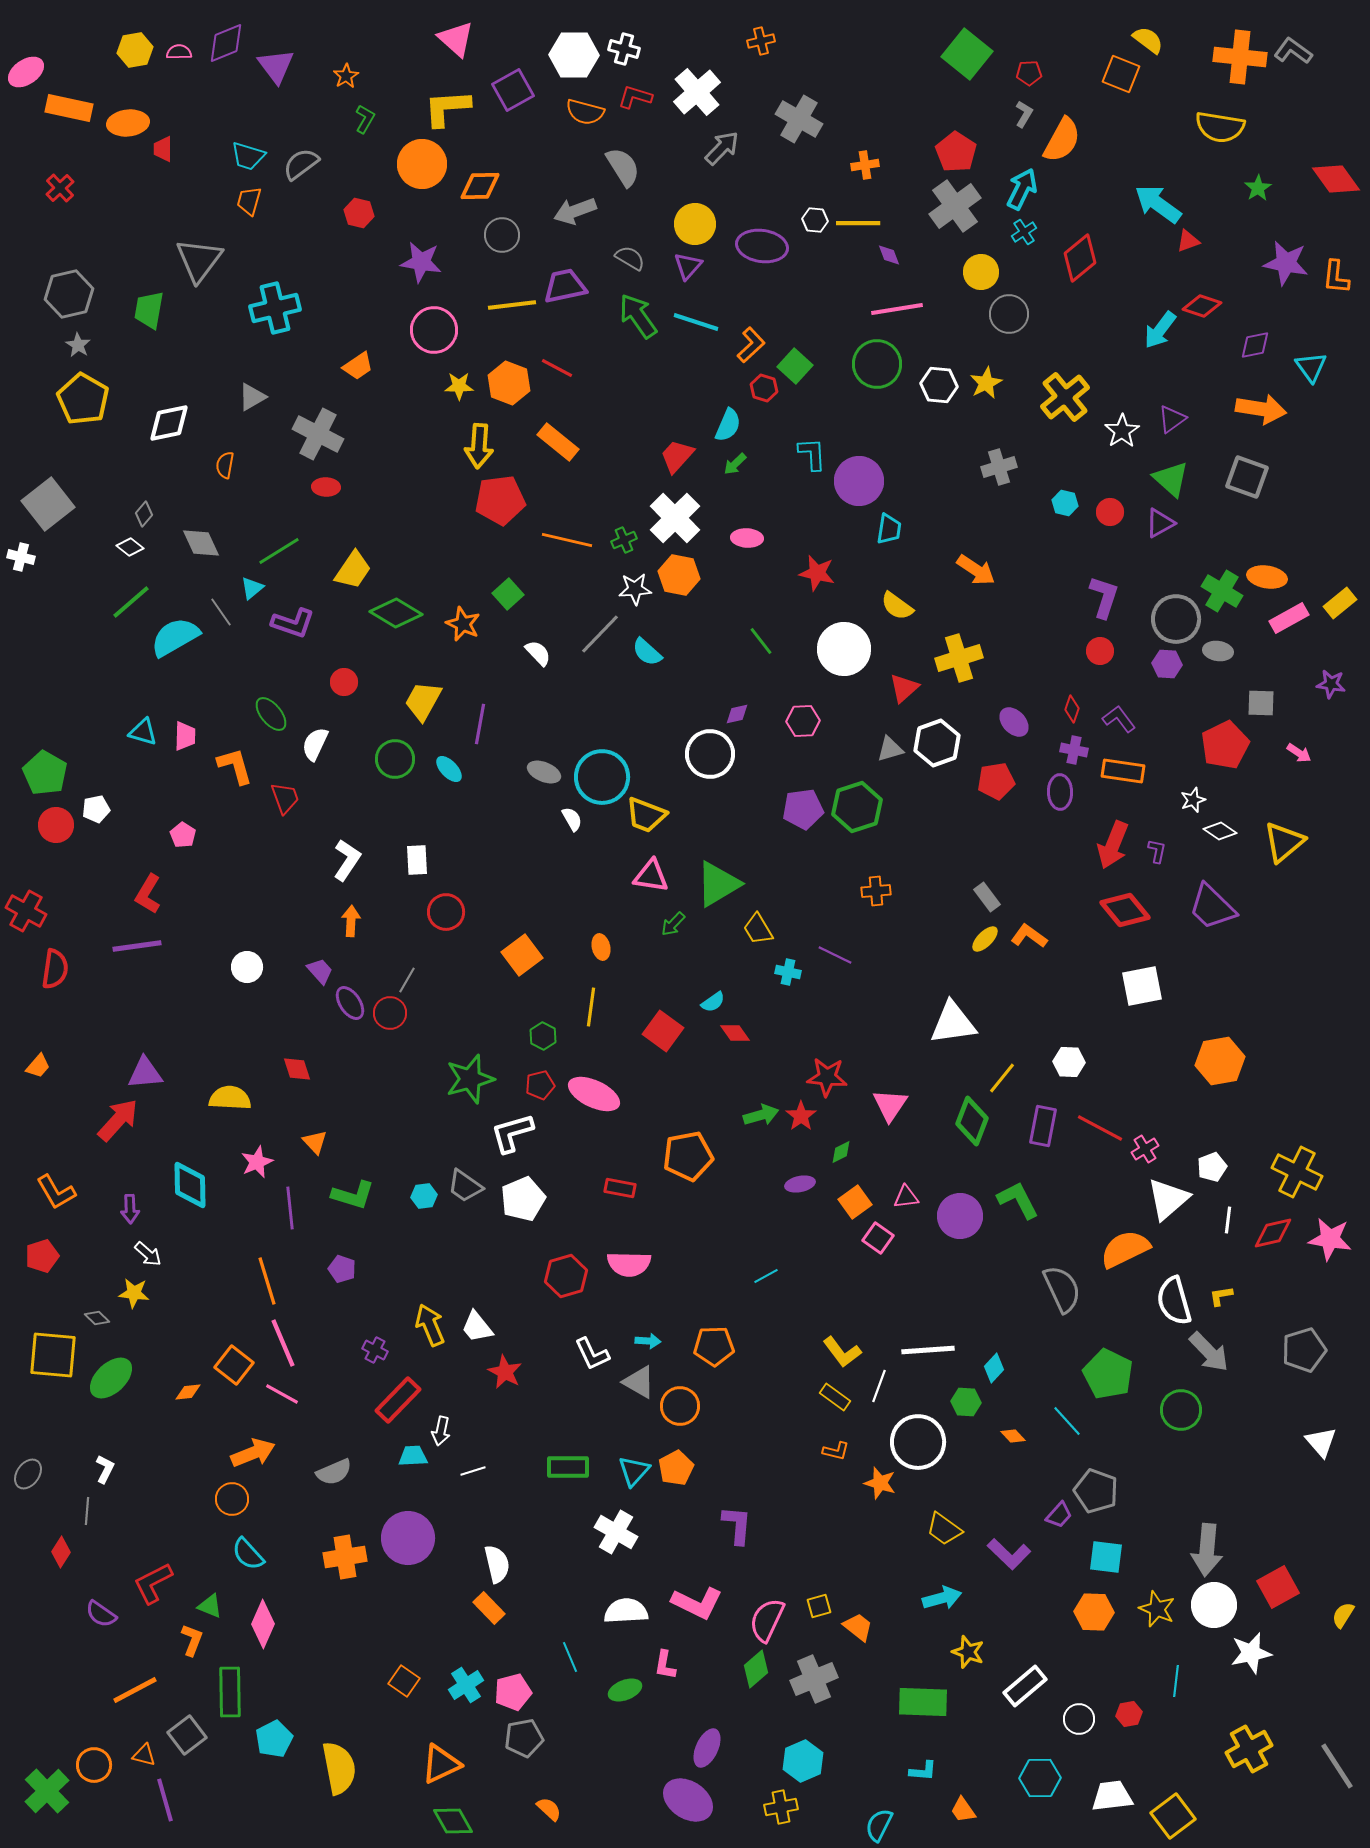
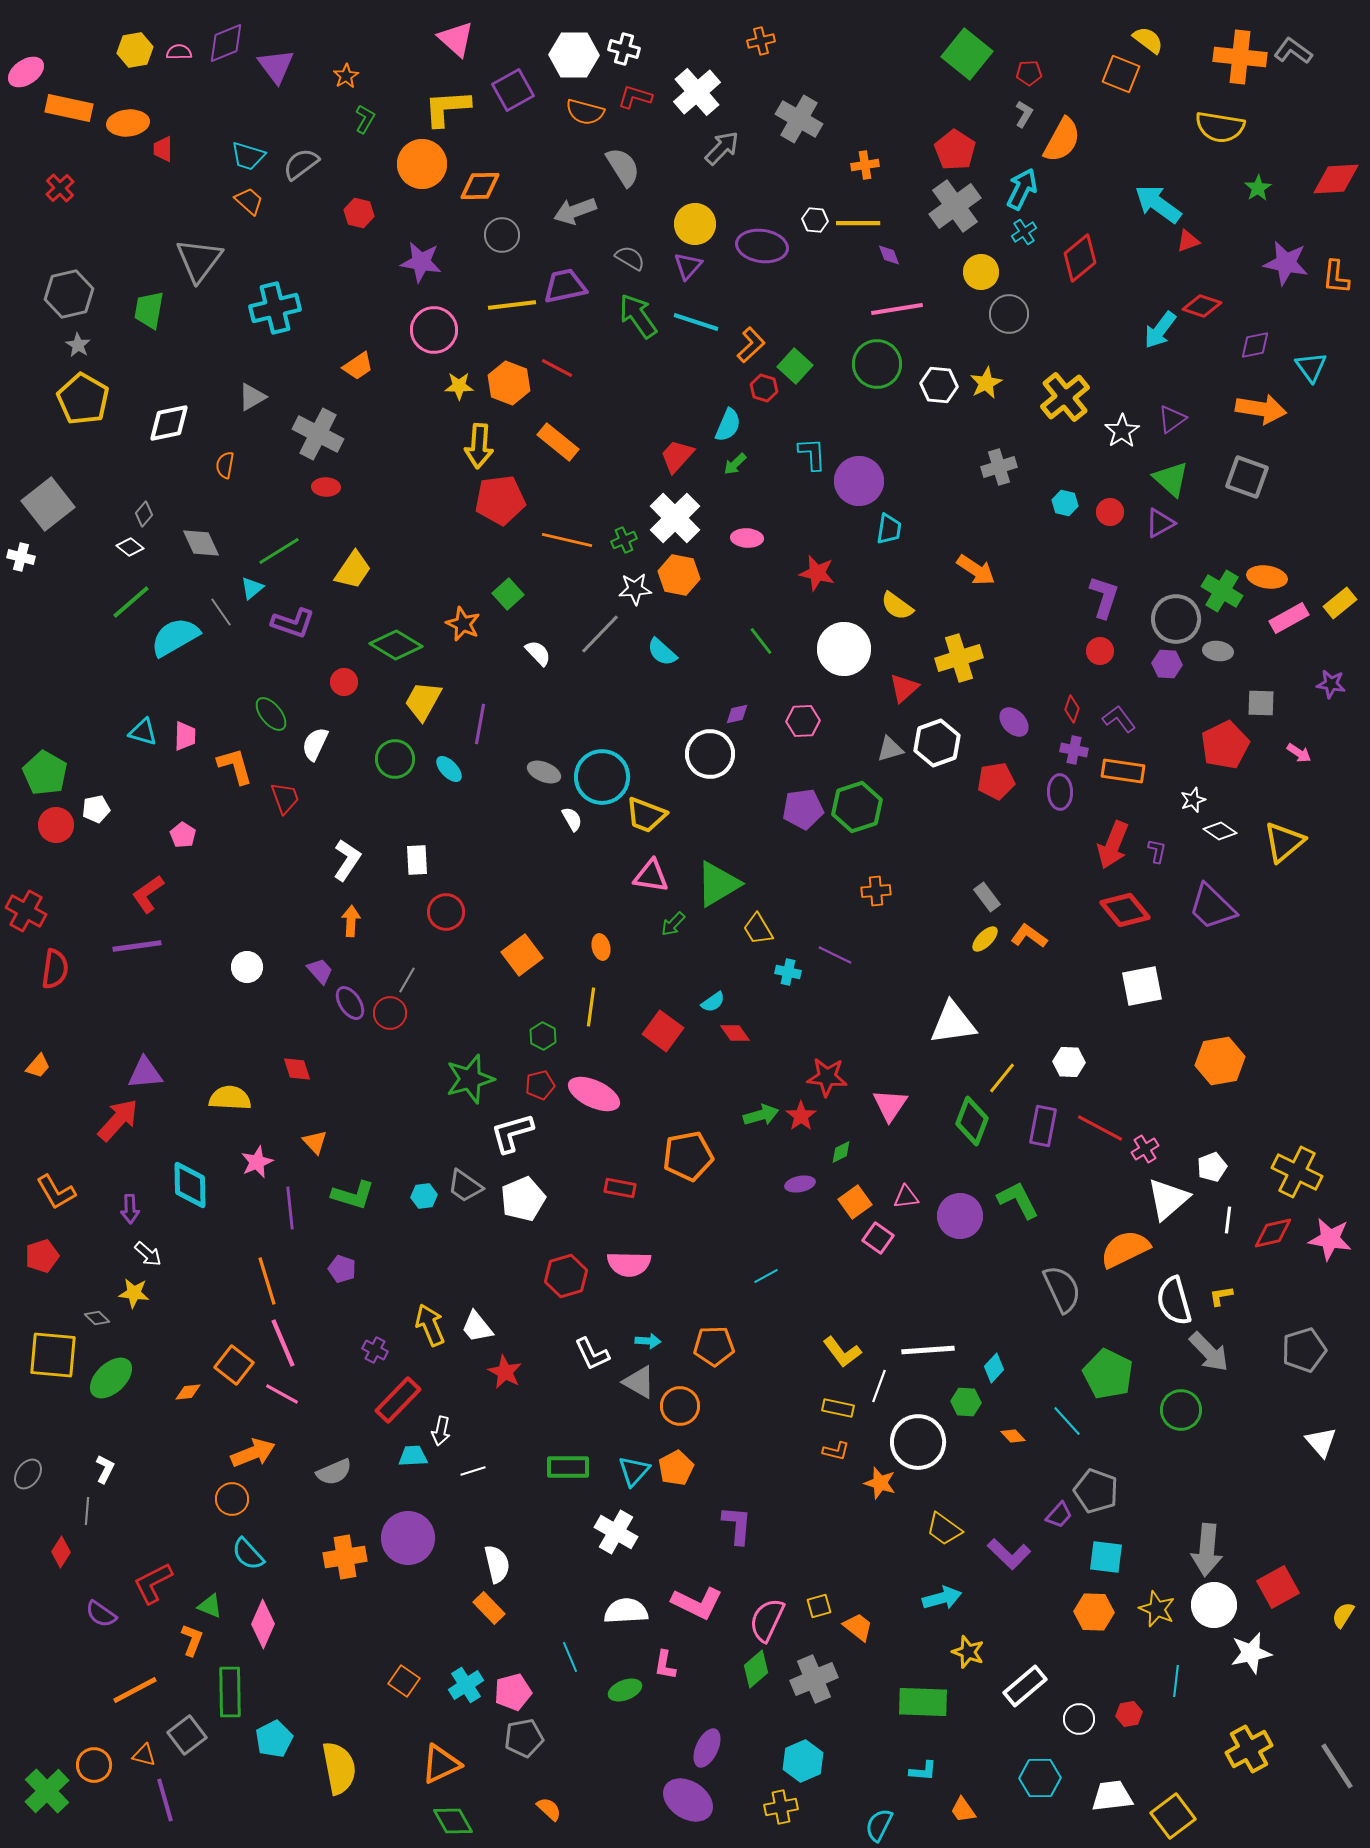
red pentagon at (956, 152): moved 1 px left, 2 px up
red diamond at (1336, 179): rotated 57 degrees counterclockwise
orange trapezoid at (249, 201): rotated 116 degrees clockwise
green diamond at (396, 613): moved 32 px down
cyan semicircle at (647, 652): moved 15 px right
red L-shape at (148, 894): rotated 24 degrees clockwise
yellow rectangle at (835, 1397): moved 3 px right, 11 px down; rotated 24 degrees counterclockwise
